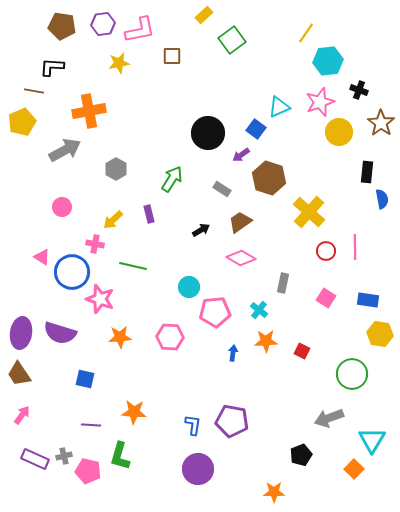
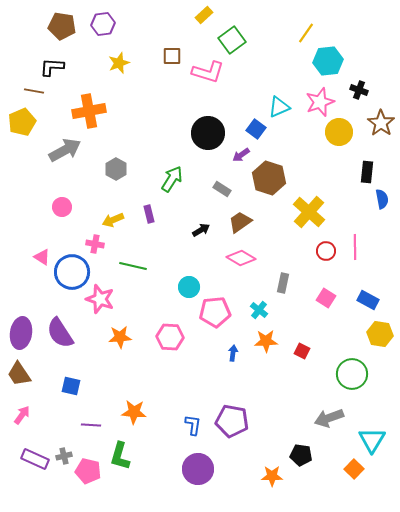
pink L-shape at (140, 30): moved 68 px right, 42 px down; rotated 28 degrees clockwise
yellow star at (119, 63): rotated 10 degrees counterclockwise
yellow arrow at (113, 220): rotated 20 degrees clockwise
blue rectangle at (368, 300): rotated 20 degrees clockwise
purple semicircle at (60, 333): rotated 40 degrees clockwise
blue square at (85, 379): moved 14 px left, 7 px down
black pentagon at (301, 455): rotated 30 degrees clockwise
orange star at (274, 492): moved 2 px left, 16 px up
